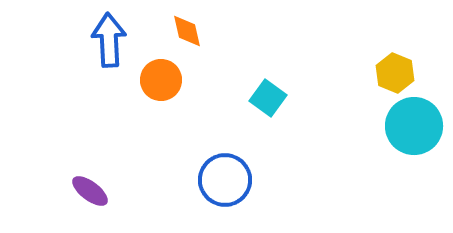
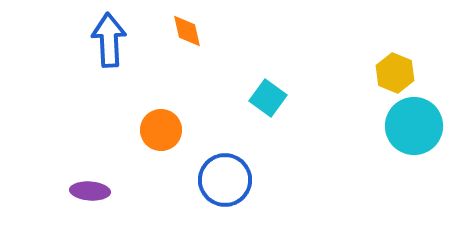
orange circle: moved 50 px down
purple ellipse: rotated 33 degrees counterclockwise
